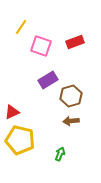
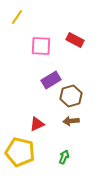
yellow line: moved 4 px left, 10 px up
red rectangle: moved 2 px up; rotated 48 degrees clockwise
pink square: rotated 15 degrees counterclockwise
purple rectangle: moved 3 px right
red triangle: moved 25 px right, 12 px down
yellow pentagon: moved 12 px down
green arrow: moved 4 px right, 3 px down
